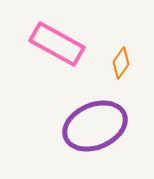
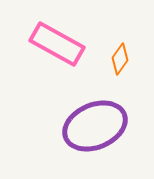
orange diamond: moved 1 px left, 4 px up
